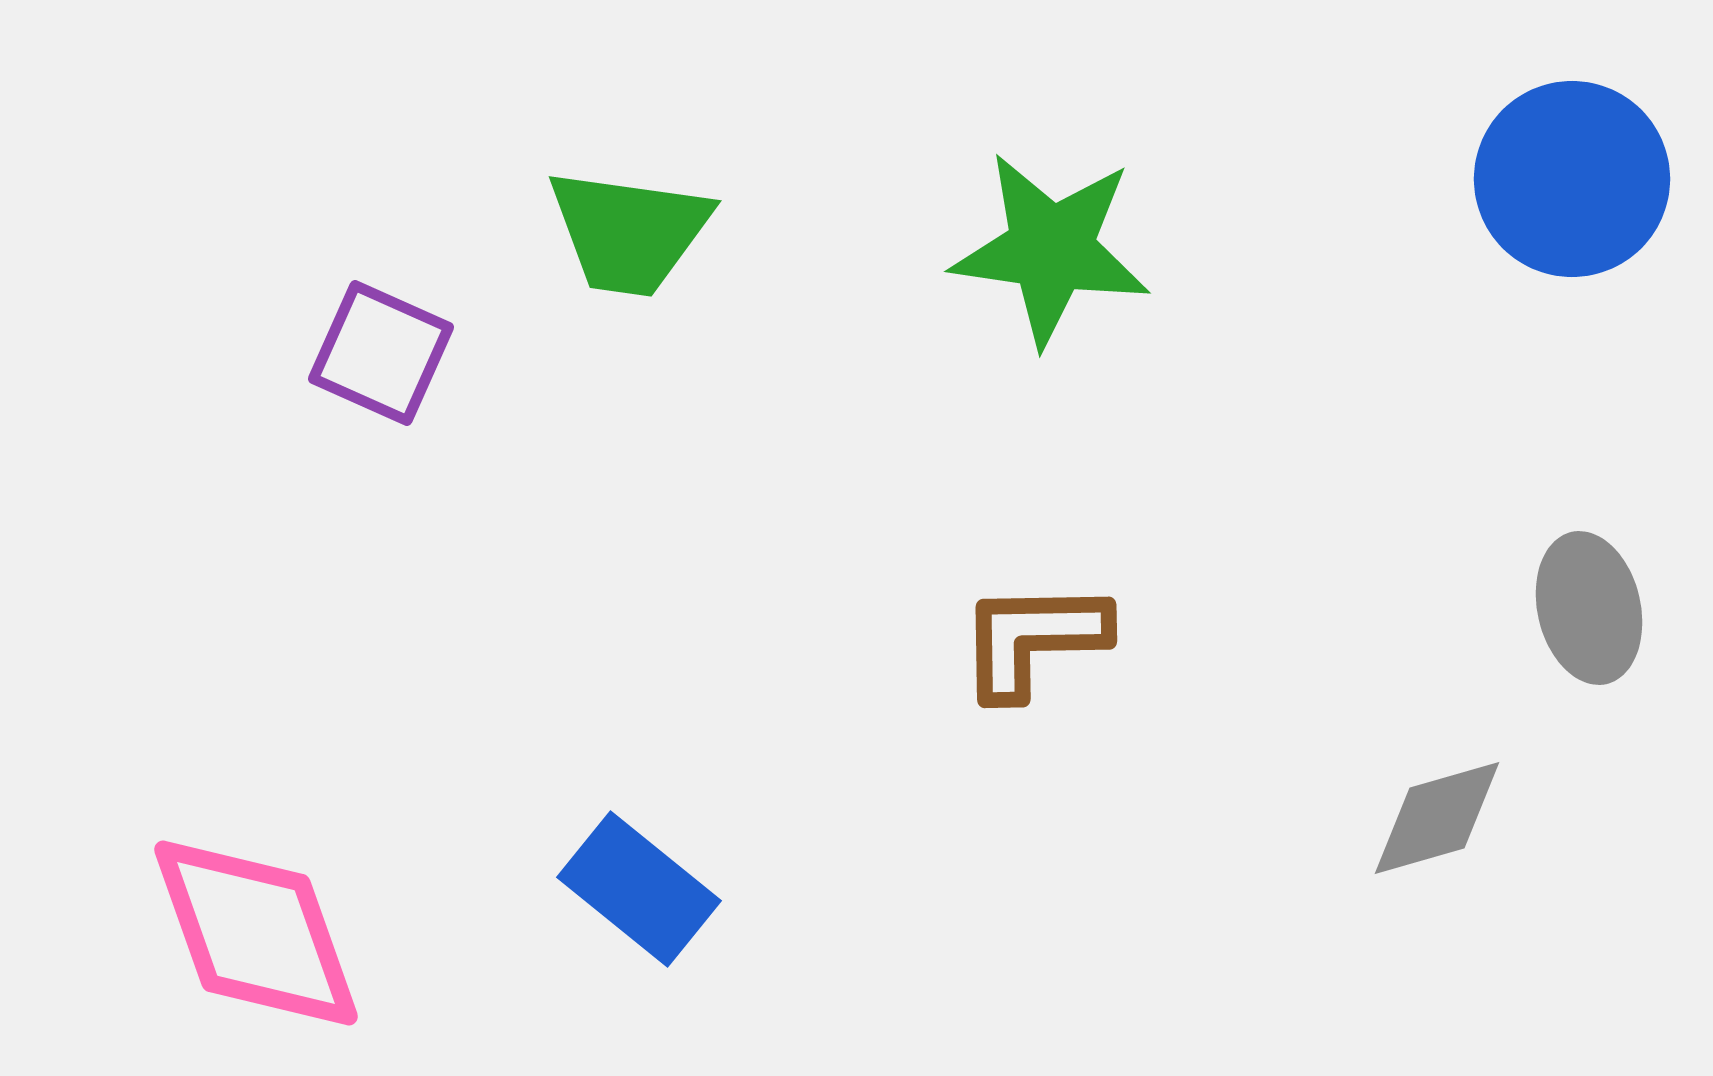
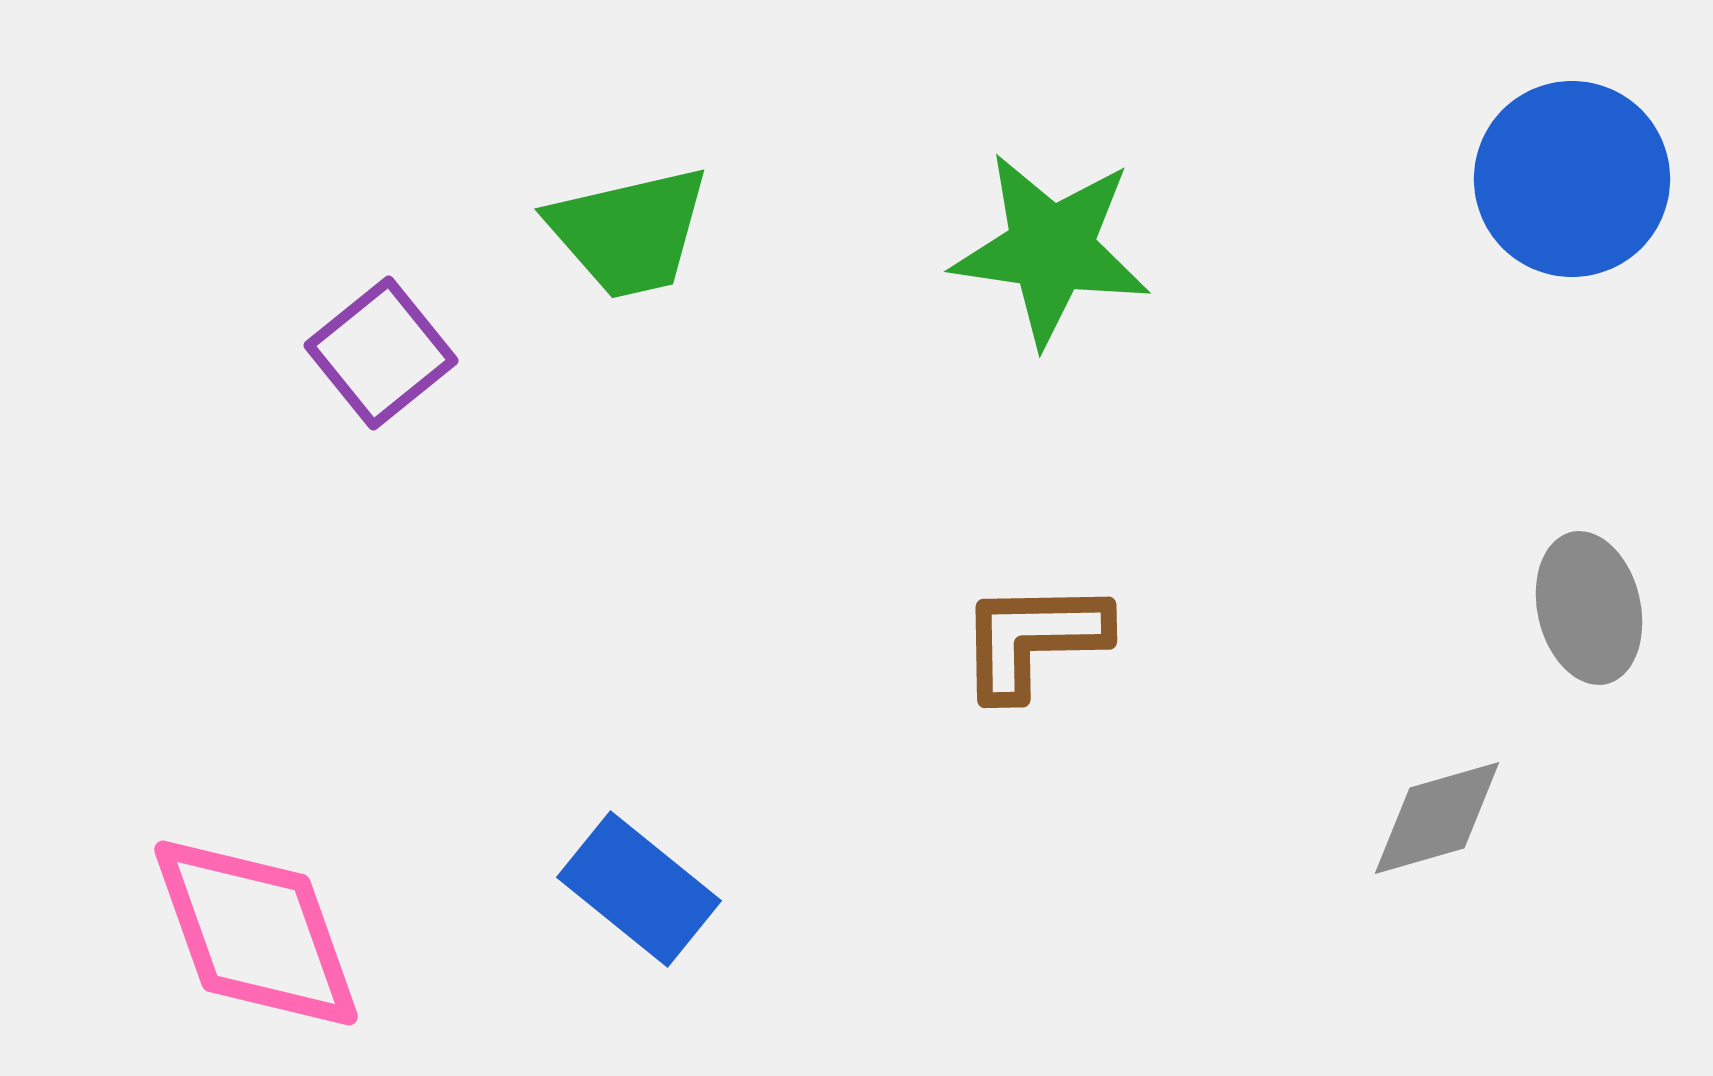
green trapezoid: rotated 21 degrees counterclockwise
purple square: rotated 27 degrees clockwise
